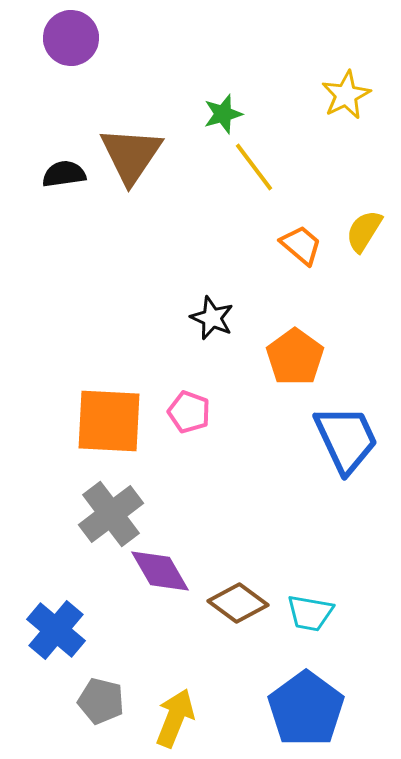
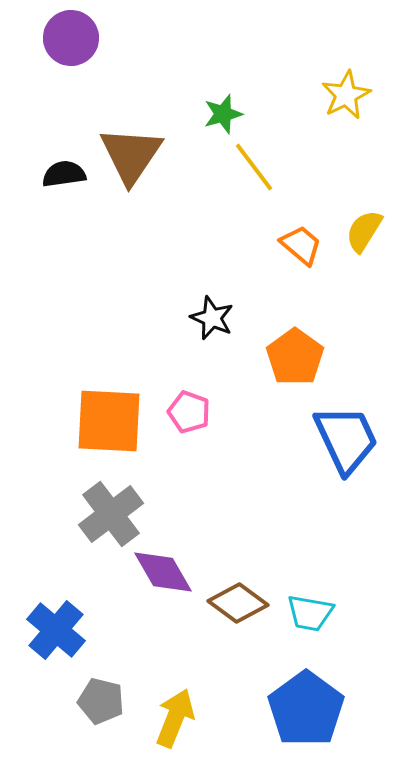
purple diamond: moved 3 px right, 1 px down
